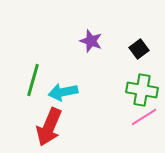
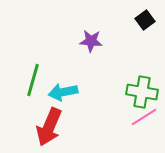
purple star: rotated 15 degrees counterclockwise
black square: moved 6 px right, 29 px up
green cross: moved 2 px down
